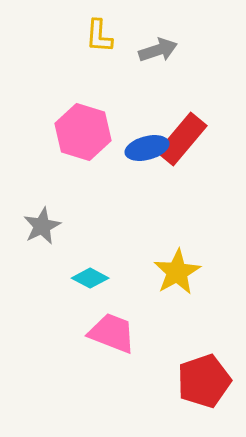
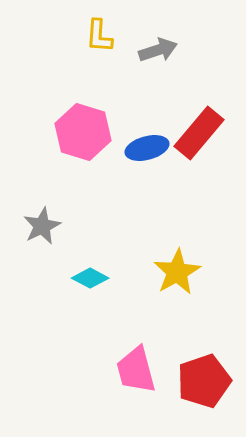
red rectangle: moved 17 px right, 6 px up
pink trapezoid: moved 24 px right, 37 px down; rotated 126 degrees counterclockwise
